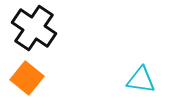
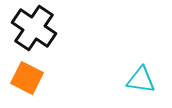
orange square: rotated 12 degrees counterclockwise
